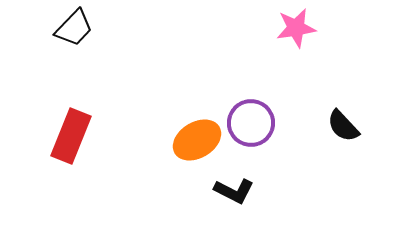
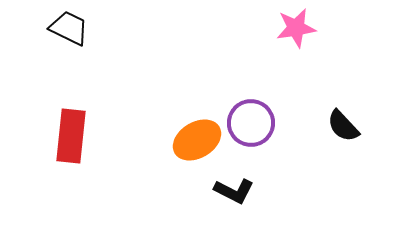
black trapezoid: moved 5 px left; rotated 108 degrees counterclockwise
red rectangle: rotated 16 degrees counterclockwise
